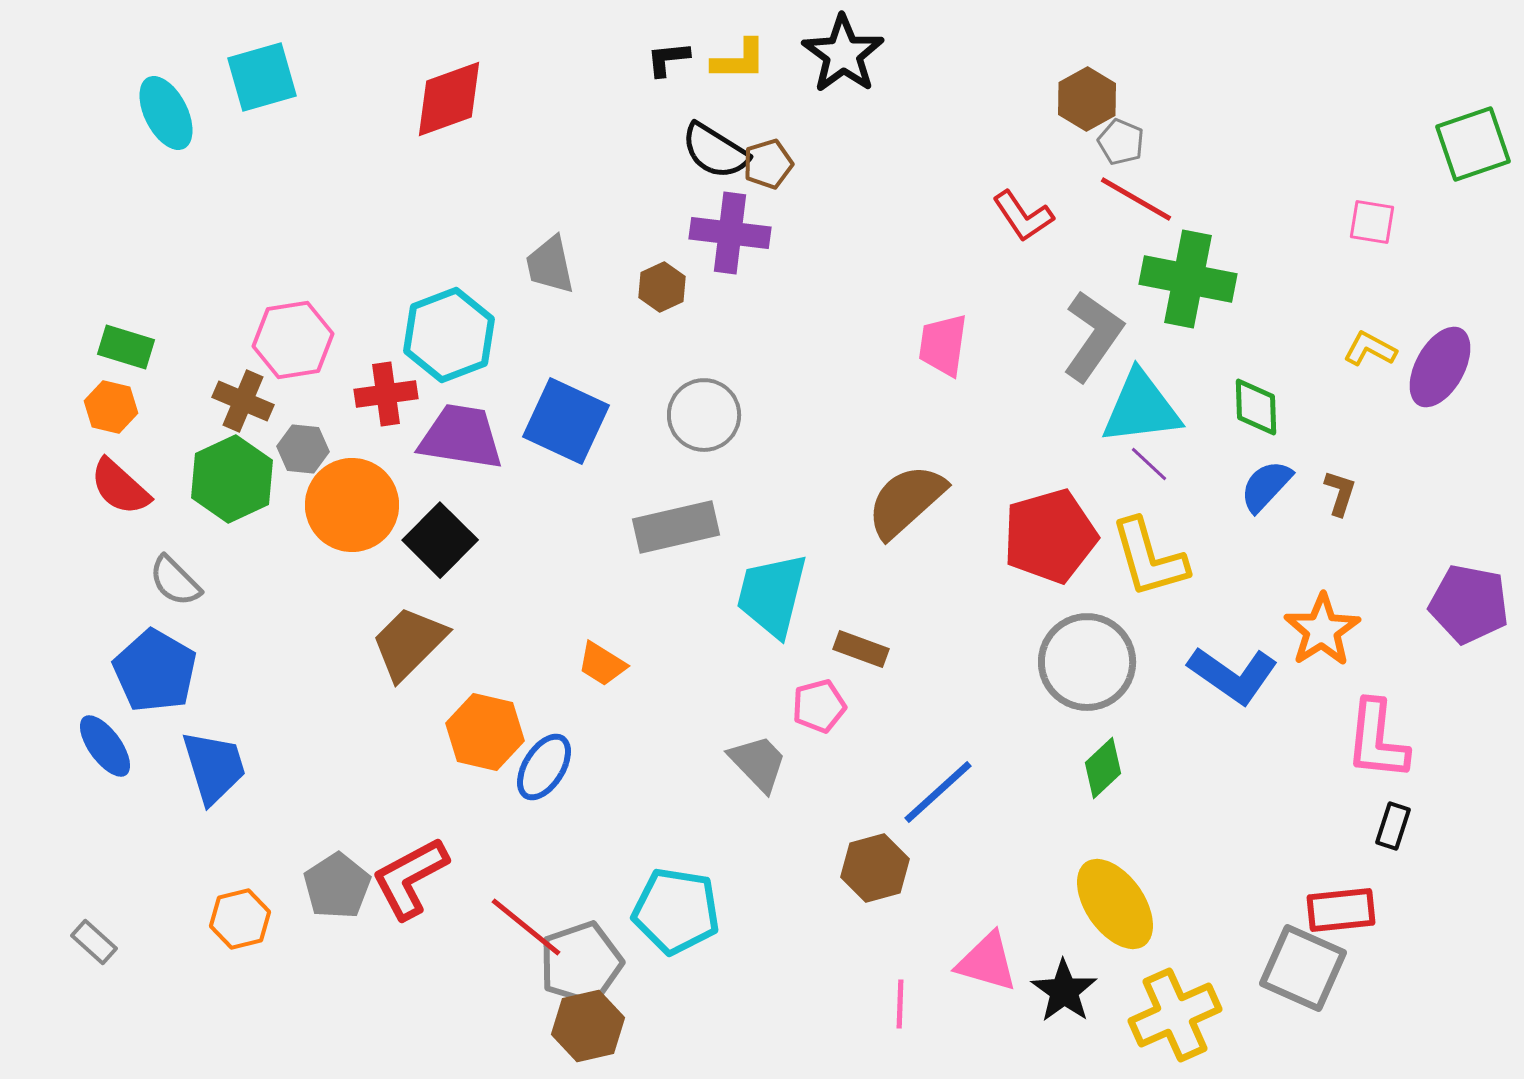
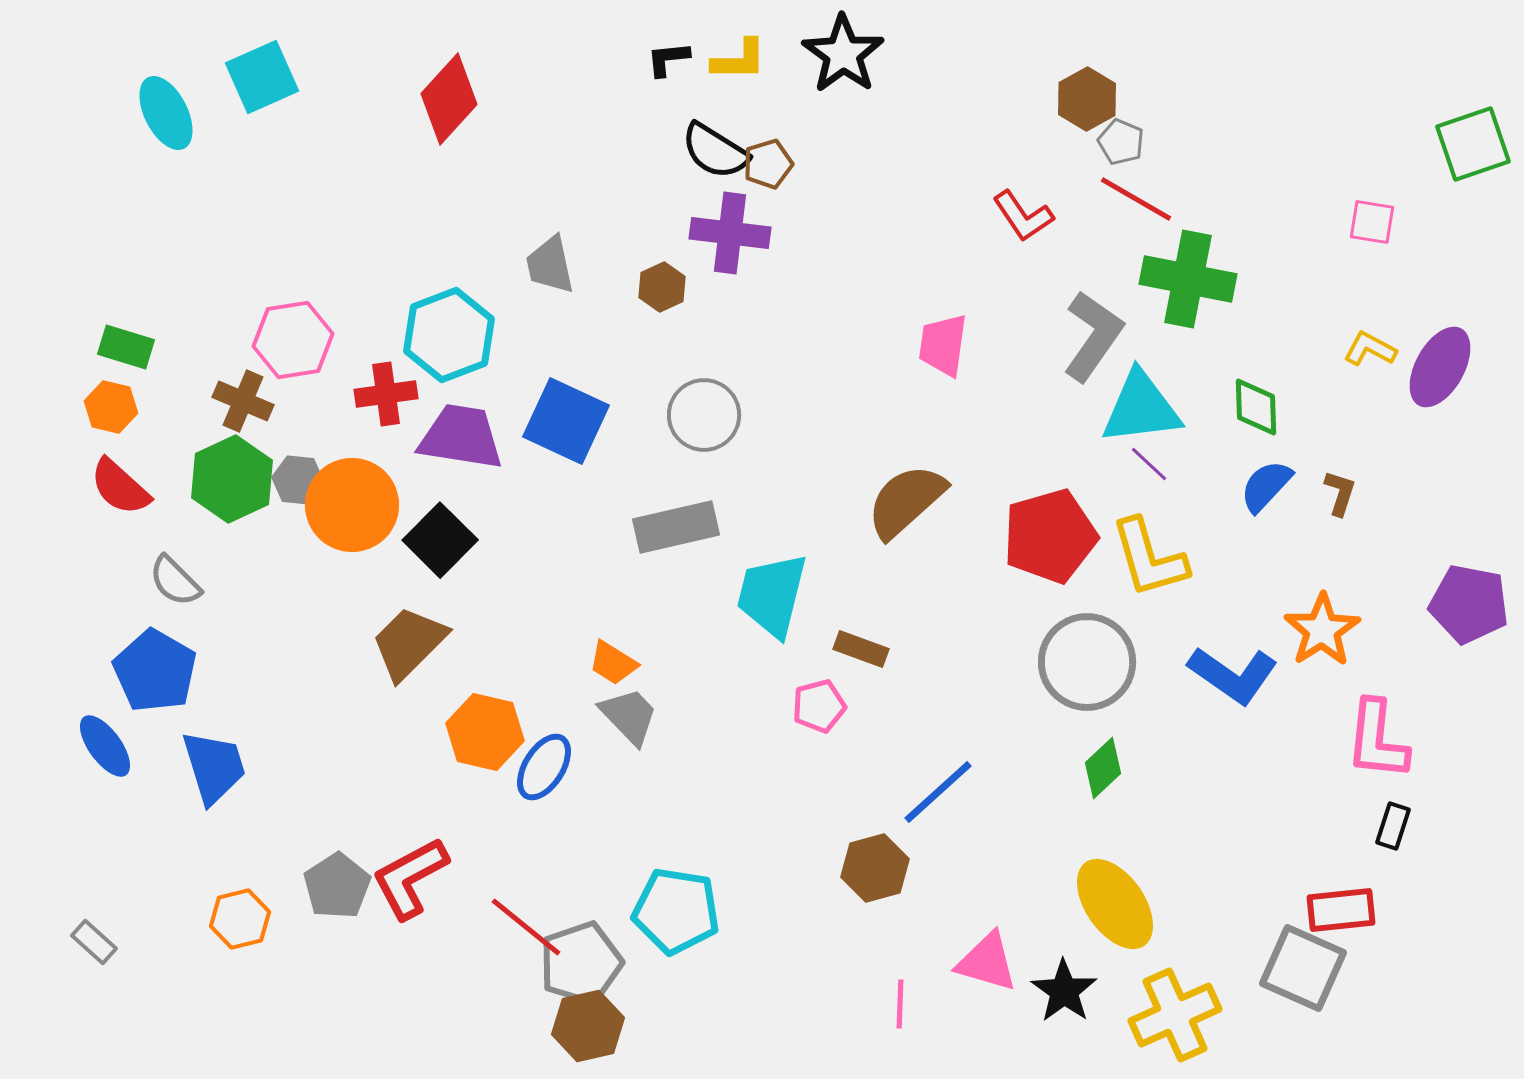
cyan square at (262, 77): rotated 8 degrees counterclockwise
red diamond at (449, 99): rotated 28 degrees counterclockwise
gray hexagon at (303, 449): moved 5 px left, 31 px down
orange trapezoid at (602, 664): moved 11 px right, 1 px up
gray trapezoid at (758, 763): moved 129 px left, 47 px up
